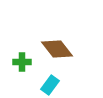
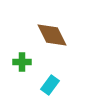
brown diamond: moved 5 px left, 14 px up; rotated 12 degrees clockwise
